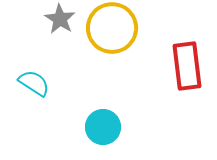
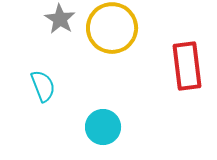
cyan semicircle: moved 9 px right, 3 px down; rotated 36 degrees clockwise
